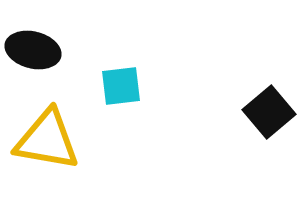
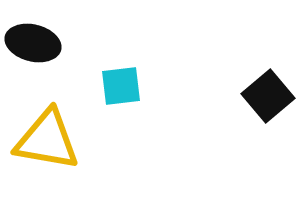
black ellipse: moved 7 px up
black square: moved 1 px left, 16 px up
